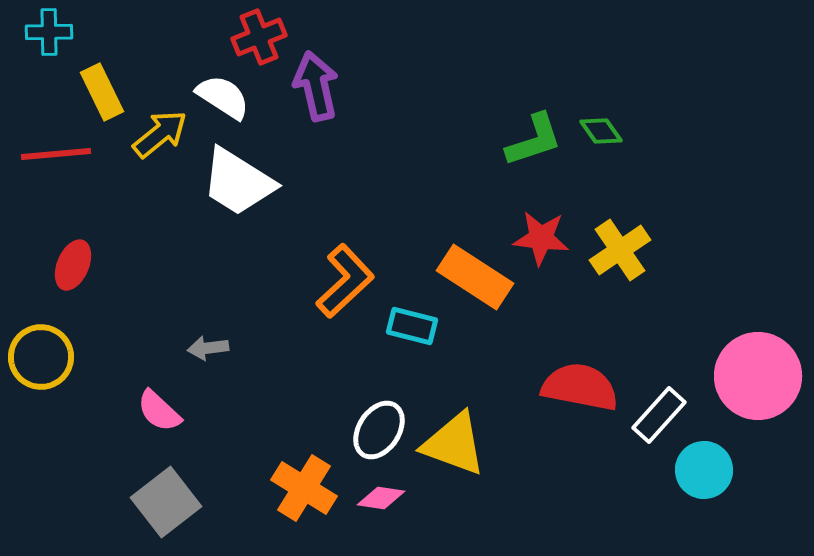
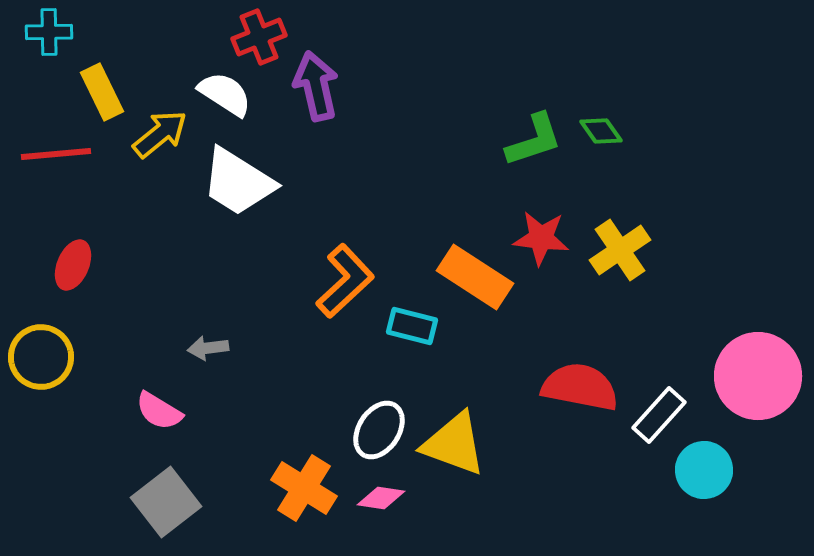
white semicircle: moved 2 px right, 3 px up
pink semicircle: rotated 12 degrees counterclockwise
